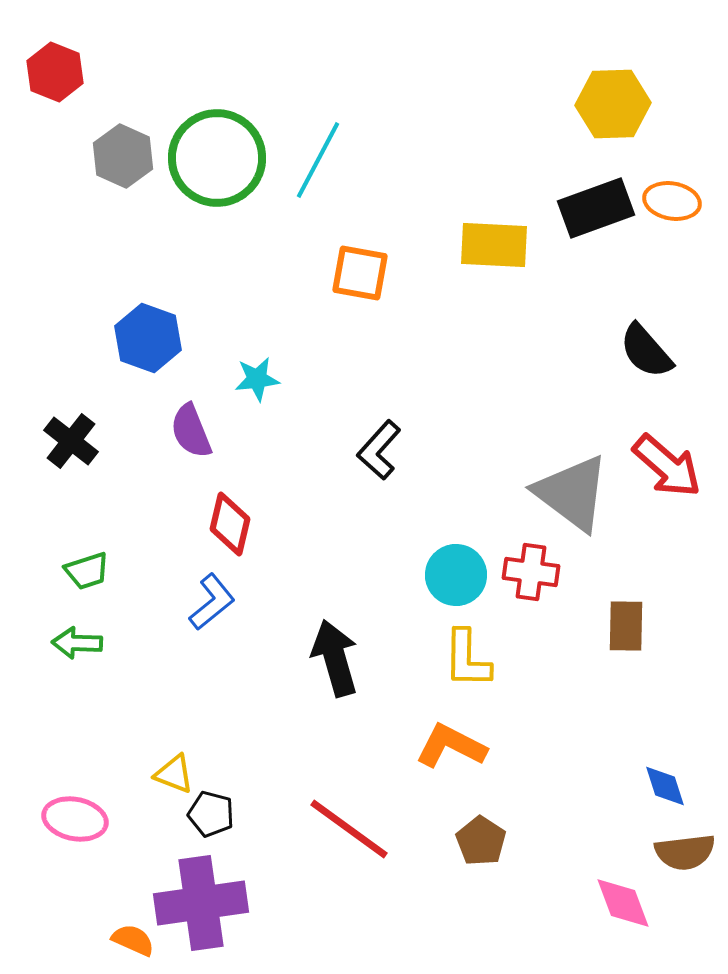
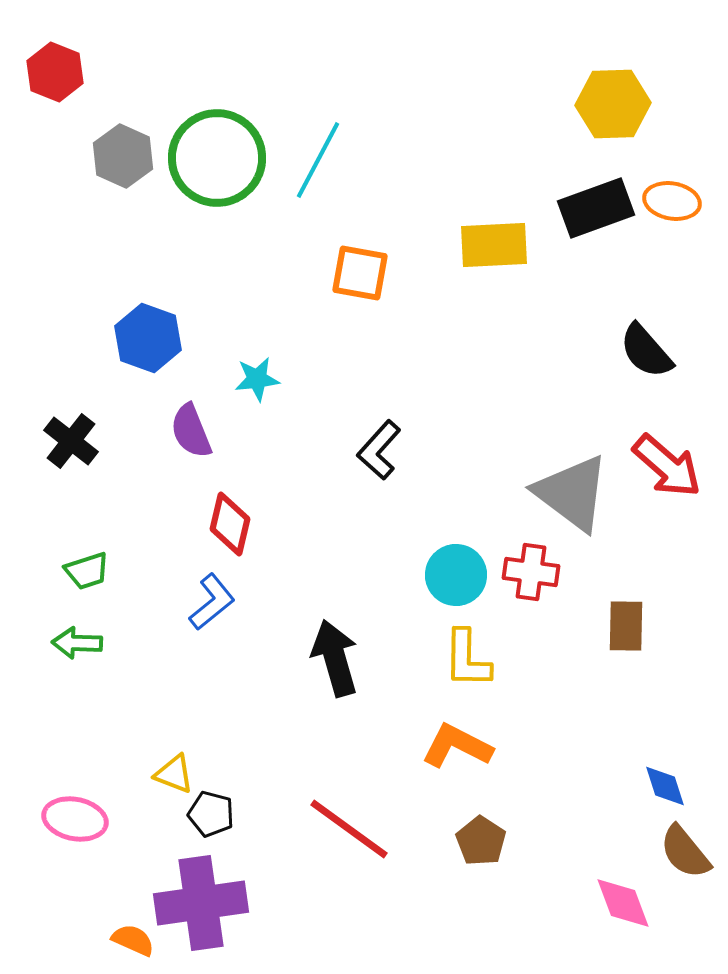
yellow rectangle: rotated 6 degrees counterclockwise
orange L-shape: moved 6 px right
brown semicircle: rotated 58 degrees clockwise
